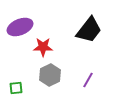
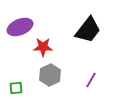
black trapezoid: moved 1 px left
purple line: moved 3 px right
